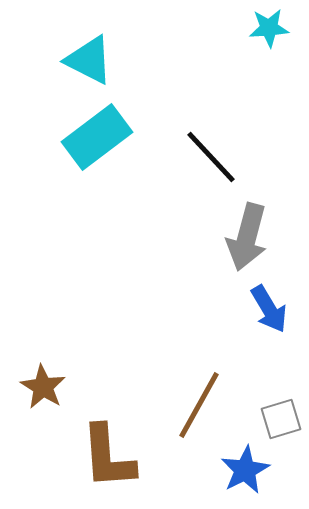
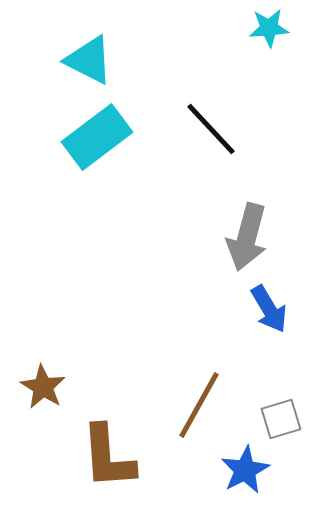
black line: moved 28 px up
